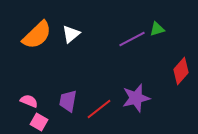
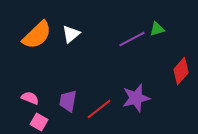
pink semicircle: moved 1 px right, 3 px up
